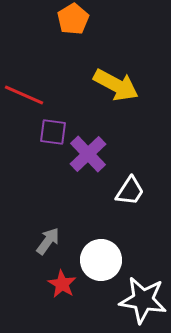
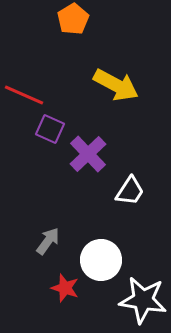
purple square: moved 3 px left, 3 px up; rotated 16 degrees clockwise
red star: moved 3 px right, 4 px down; rotated 12 degrees counterclockwise
